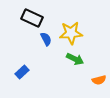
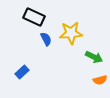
black rectangle: moved 2 px right, 1 px up
green arrow: moved 19 px right, 2 px up
orange semicircle: moved 1 px right
